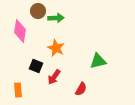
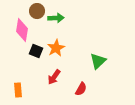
brown circle: moved 1 px left
pink diamond: moved 2 px right, 1 px up
orange star: rotated 18 degrees clockwise
green triangle: rotated 30 degrees counterclockwise
black square: moved 15 px up
